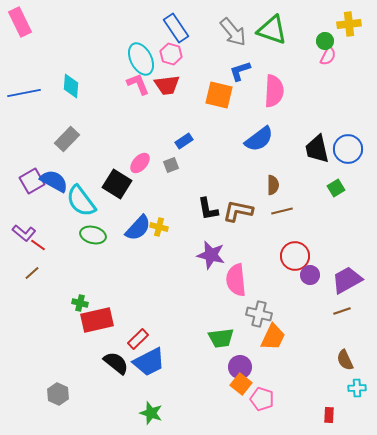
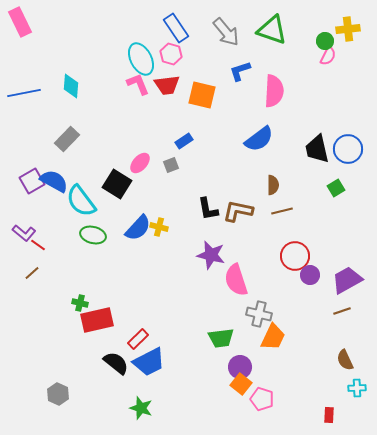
yellow cross at (349, 24): moved 1 px left, 5 px down
gray arrow at (233, 32): moved 7 px left
orange square at (219, 95): moved 17 px left
pink semicircle at (236, 280): rotated 12 degrees counterclockwise
green star at (151, 413): moved 10 px left, 5 px up
